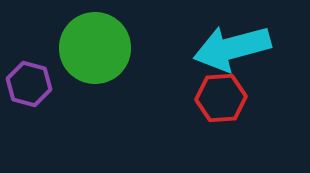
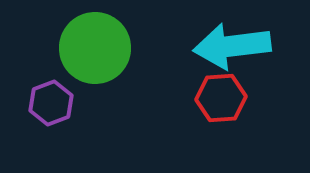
cyan arrow: moved 2 px up; rotated 8 degrees clockwise
purple hexagon: moved 22 px right, 19 px down; rotated 24 degrees clockwise
